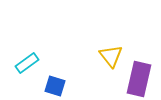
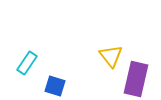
cyan rectangle: rotated 20 degrees counterclockwise
purple rectangle: moved 3 px left
